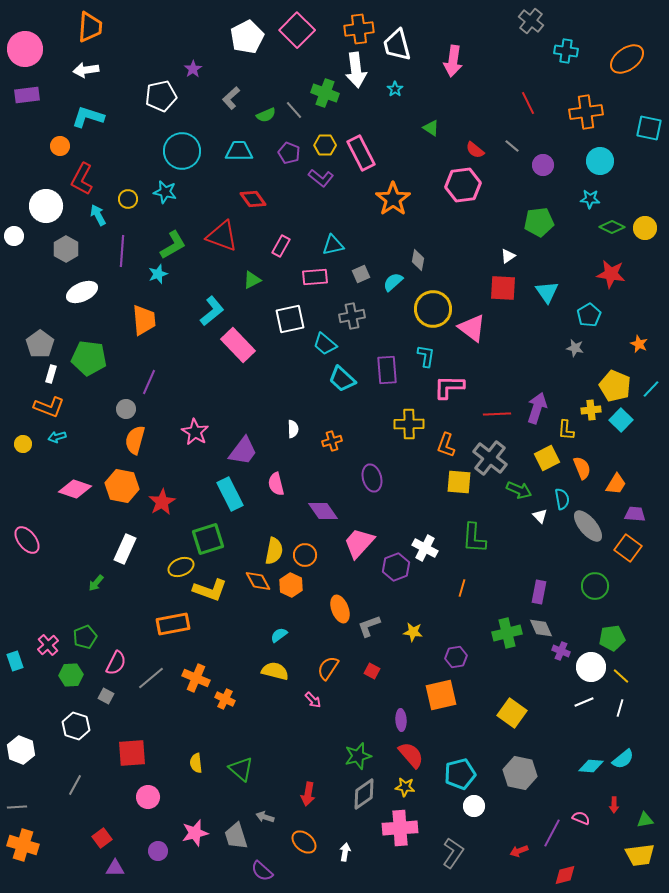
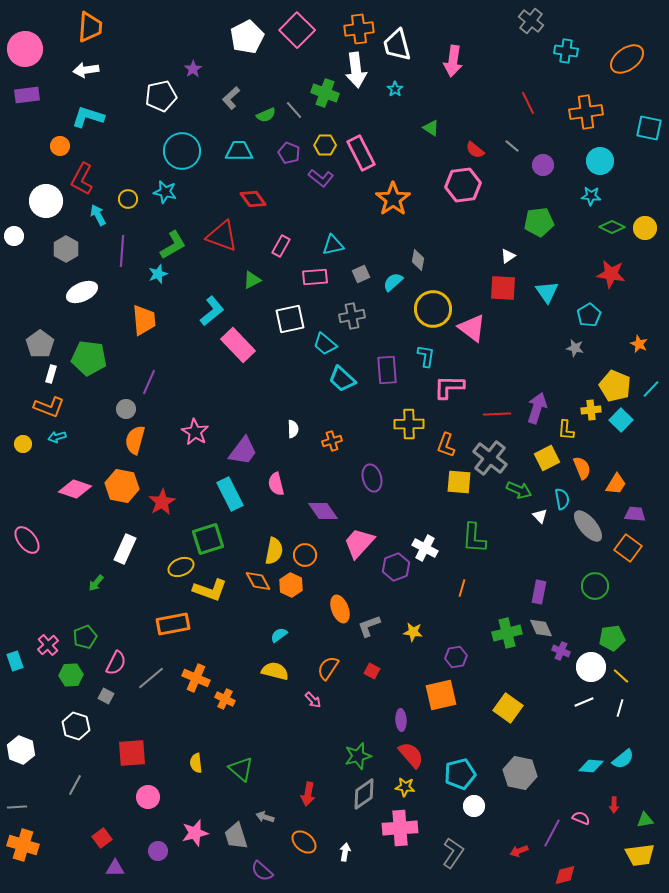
cyan star at (590, 199): moved 1 px right, 3 px up
white circle at (46, 206): moved 5 px up
yellow square at (512, 713): moved 4 px left, 5 px up
